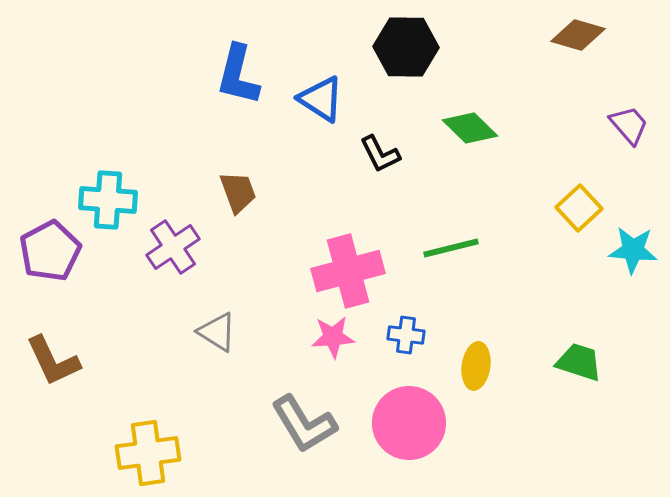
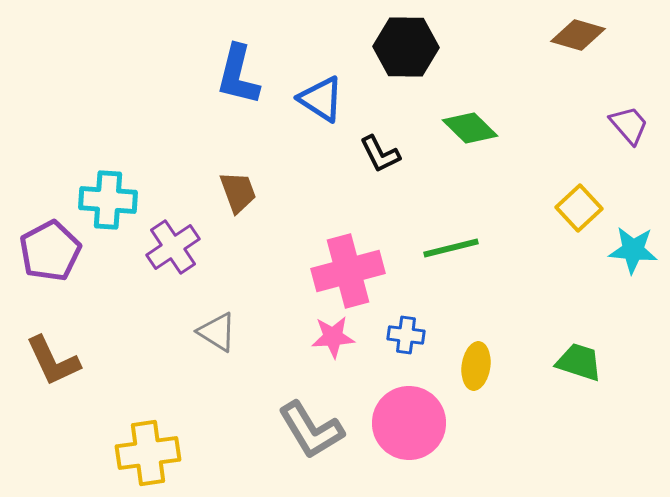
gray L-shape: moved 7 px right, 6 px down
